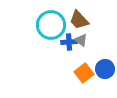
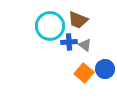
brown trapezoid: moved 1 px left; rotated 25 degrees counterclockwise
cyan circle: moved 1 px left, 1 px down
gray triangle: moved 4 px right, 5 px down
orange square: rotated 12 degrees counterclockwise
